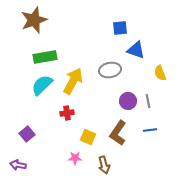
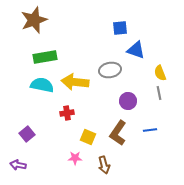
yellow arrow: moved 2 px right, 1 px down; rotated 112 degrees counterclockwise
cyan semicircle: rotated 55 degrees clockwise
gray line: moved 11 px right, 8 px up
